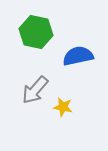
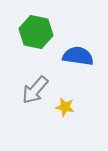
blue semicircle: rotated 20 degrees clockwise
yellow star: moved 2 px right
